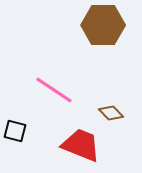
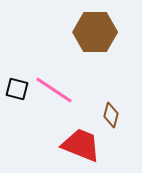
brown hexagon: moved 8 px left, 7 px down
brown diamond: moved 2 px down; rotated 60 degrees clockwise
black square: moved 2 px right, 42 px up
